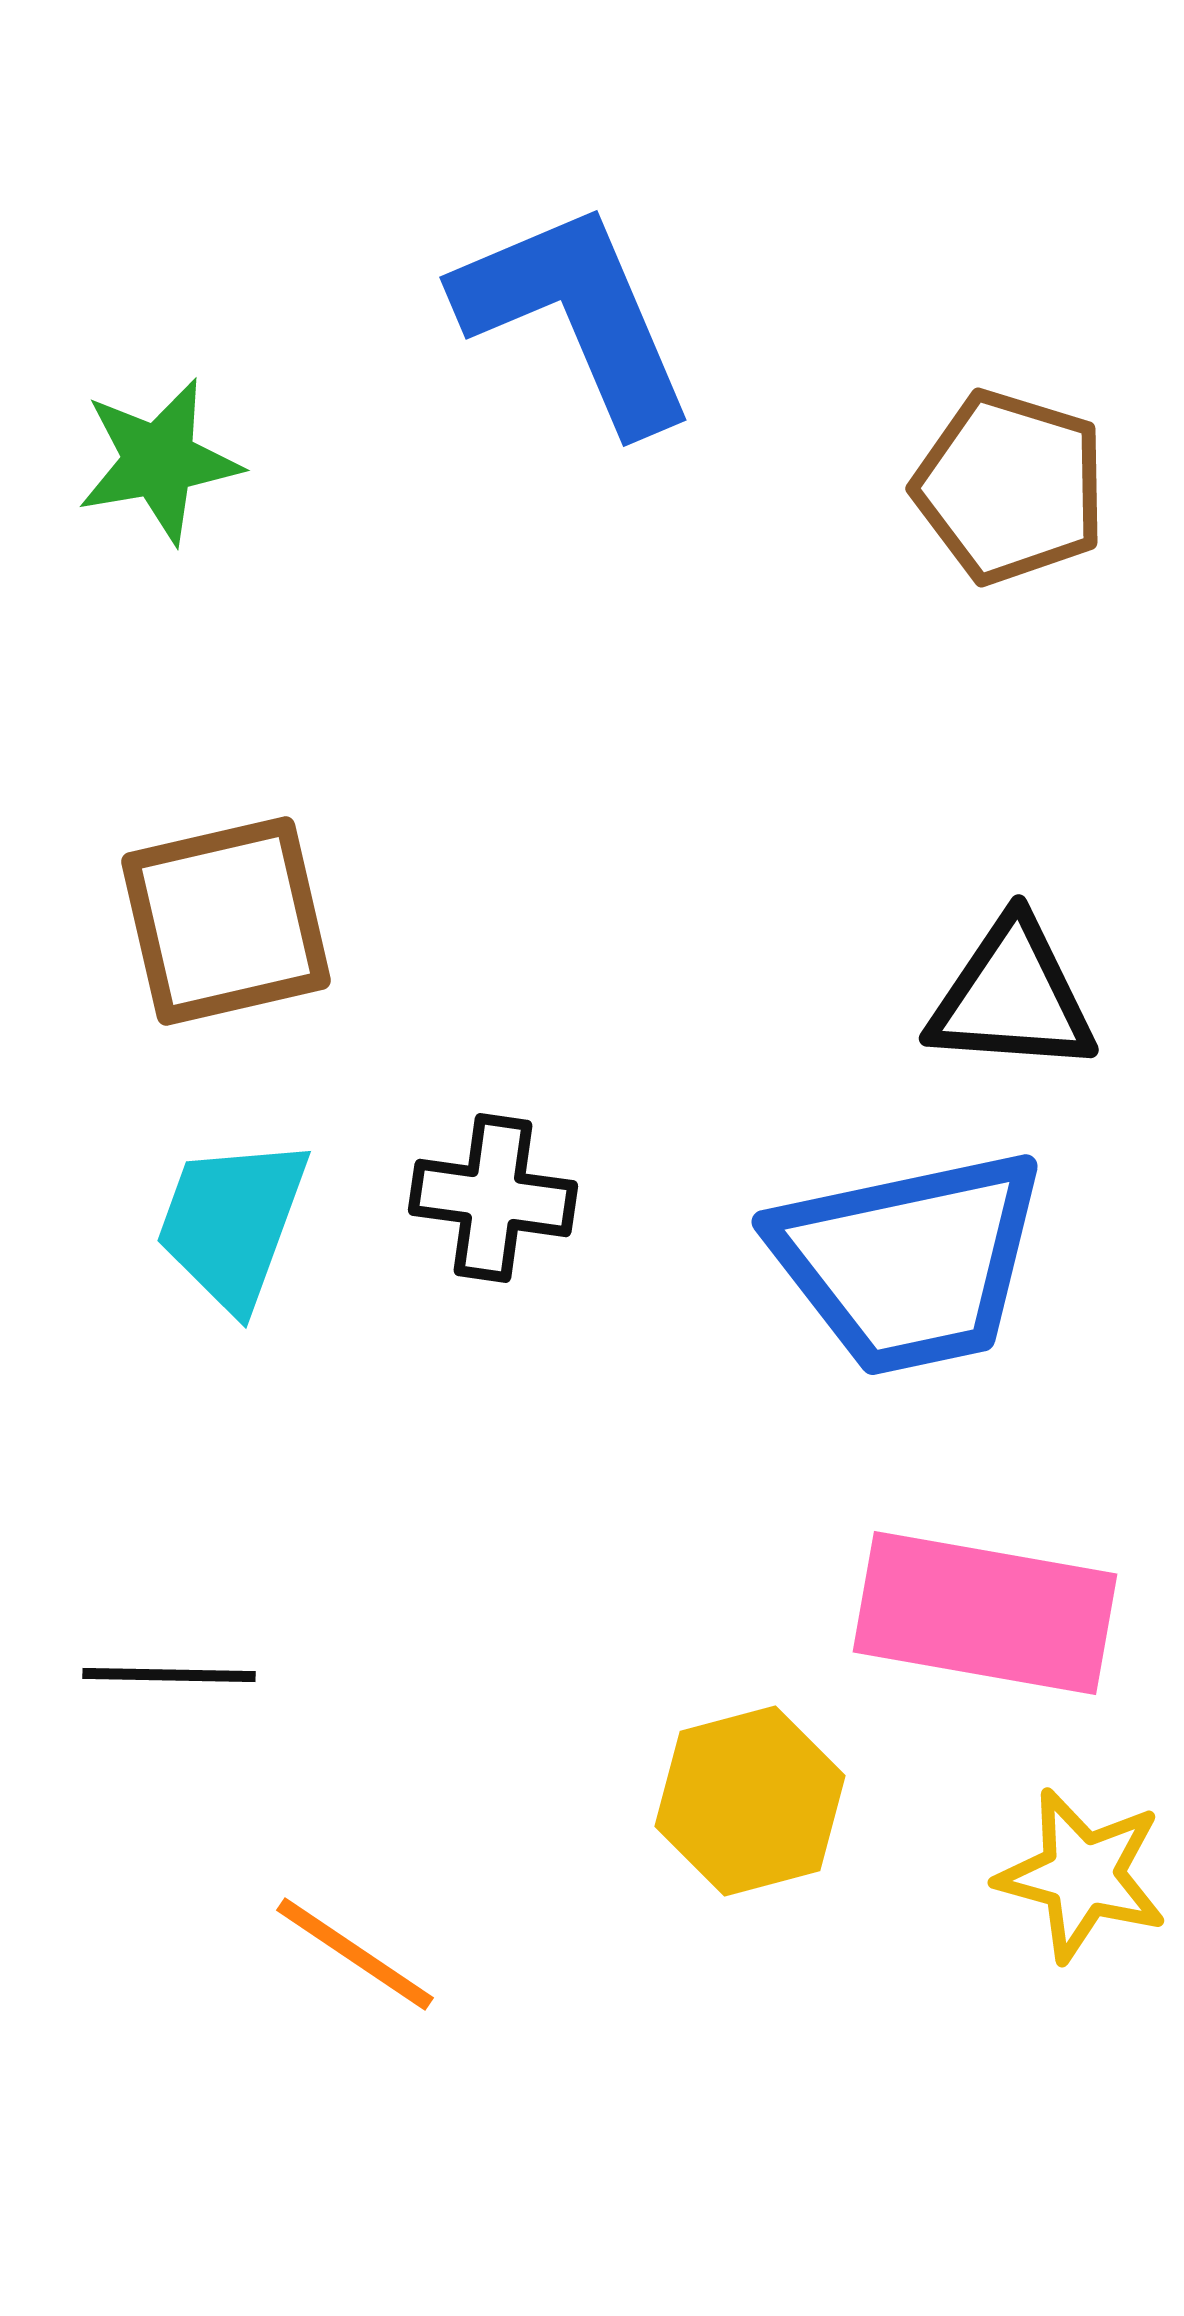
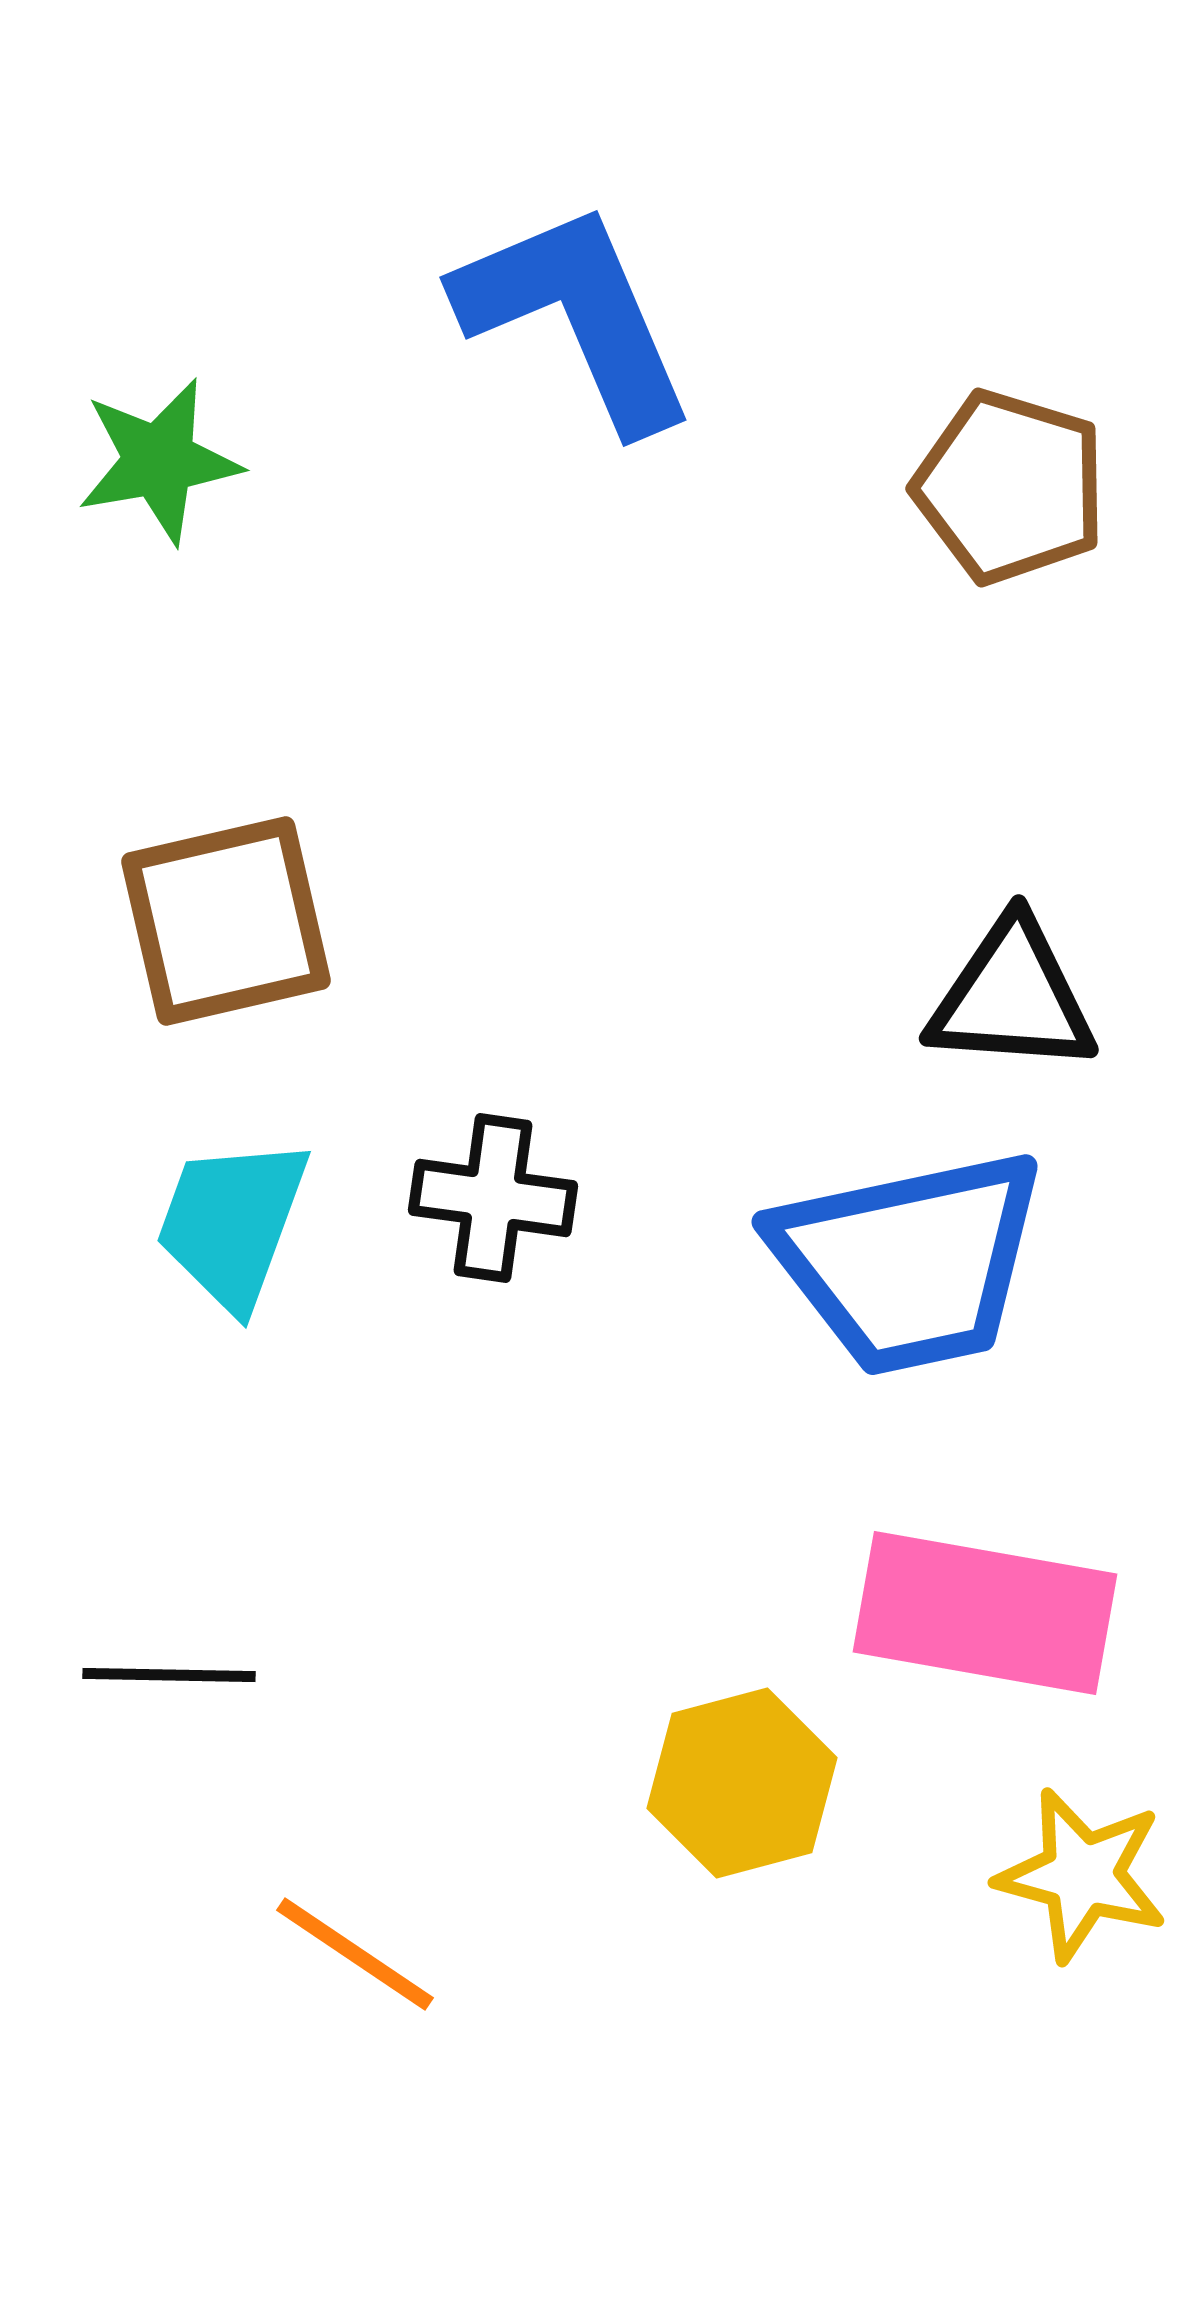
yellow hexagon: moved 8 px left, 18 px up
